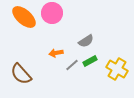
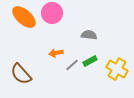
gray semicircle: moved 3 px right, 6 px up; rotated 140 degrees counterclockwise
